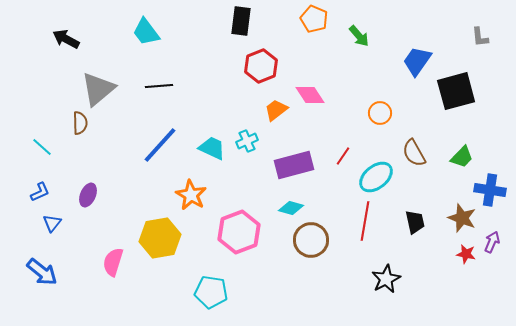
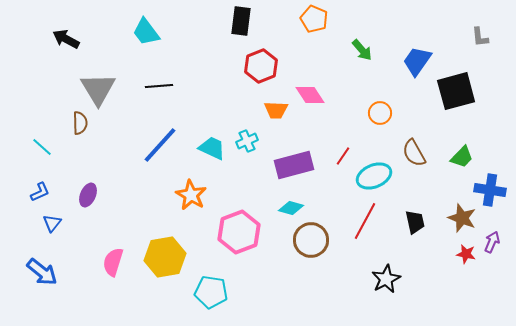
green arrow at (359, 36): moved 3 px right, 14 px down
gray triangle at (98, 89): rotated 21 degrees counterclockwise
orange trapezoid at (276, 110): rotated 140 degrees counterclockwise
cyan ellipse at (376, 177): moved 2 px left, 1 px up; rotated 16 degrees clockwise
red line at (365, 221): rotated 18 degrees clockwise
yellow hexagon at (160, 238): moved 5 px right, 19 px down
